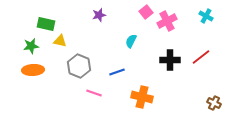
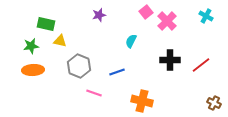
pink cross: rotated 18 degrees counterclockwise
red line: moved 8 px down
orange cross: moved 4 px down
